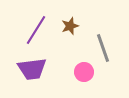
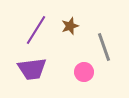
gray line: moved 1 px right, 1 px up
